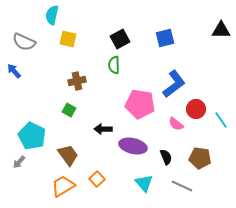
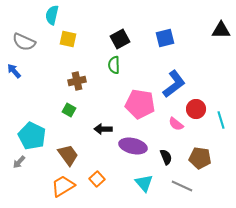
cyan line: rotated 18 degrees clockwise
